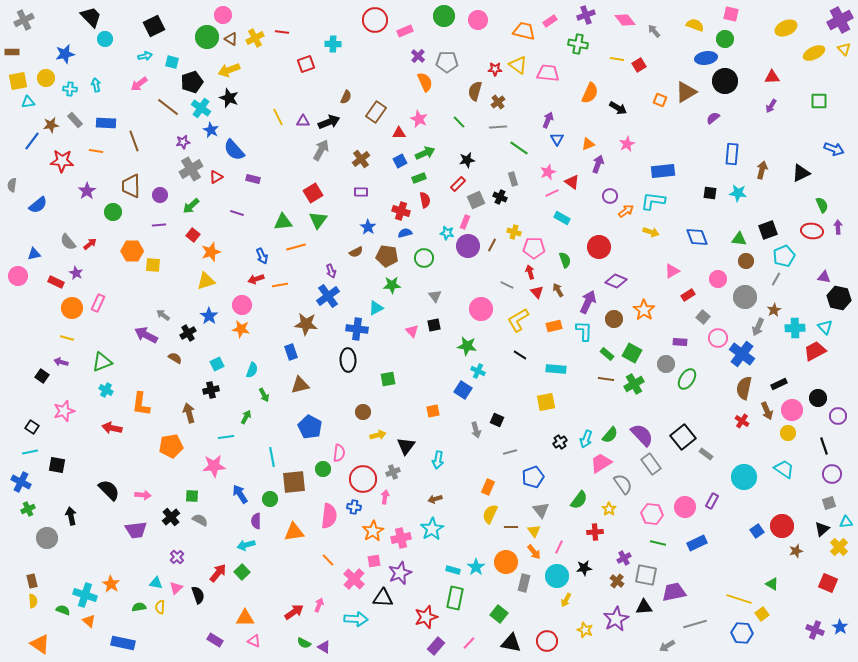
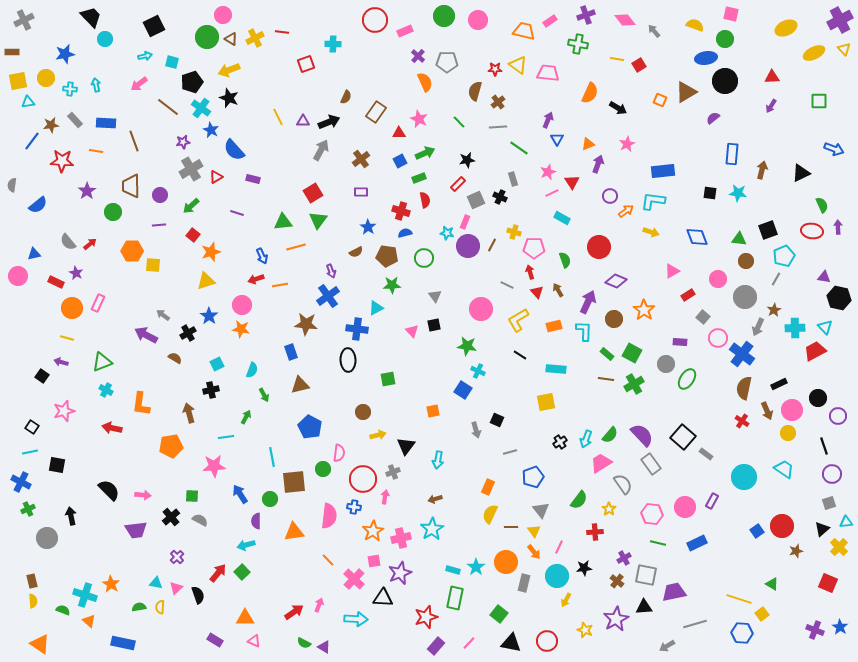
red triangle at (572, 182): rotated 21 degrees clockwise
black square at (683, 437): rotated 10 degrees counterclockwise
